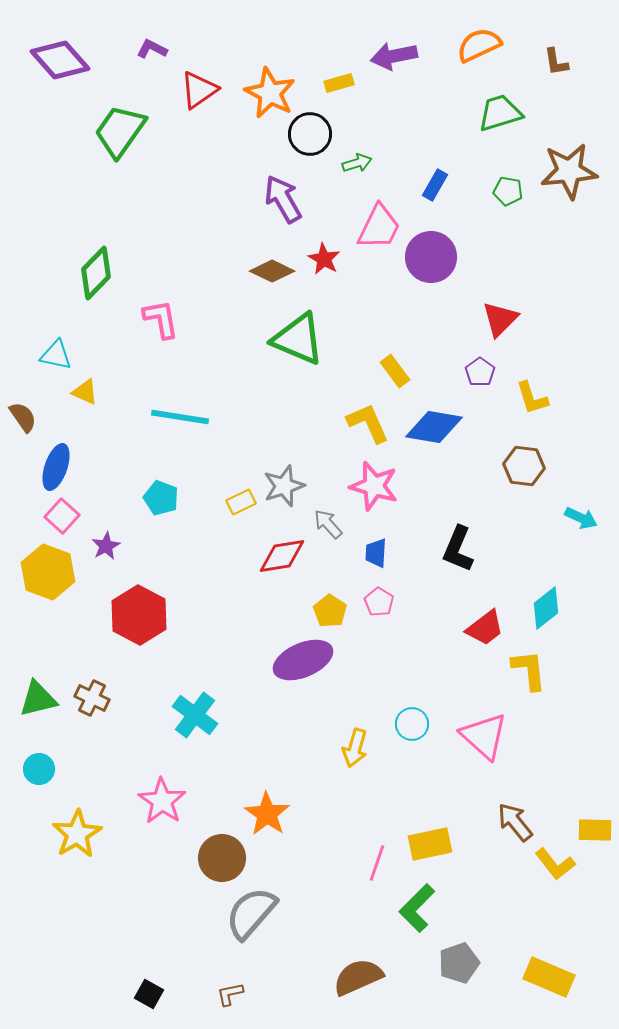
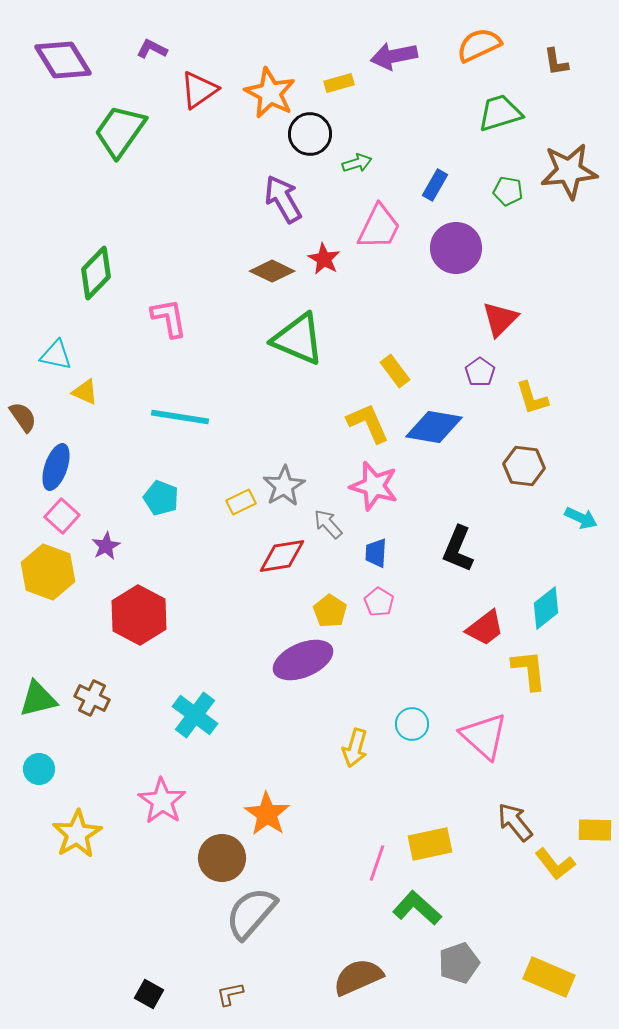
purple diamond at (60, 60): moved 3 px right; rotated 10 degrees clockwise
purple circle at (431, 257): moved 25 px right, 9 px up
pink L-shape at (161, 319): moved 8 px right, 1 px up
gray star at (284, 486): rotated 12 degrees counterclockwise
green L-shape at (417, 908): rotated 87 degrees clockwise
